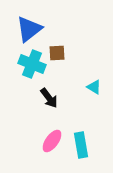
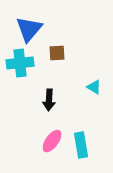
blue triangle: rotated 12 degrees counterclockwise
cyan cross: moved 12 px left, 1 px up; rotated 28 degrees counterclockwise
black arrow: moved 2 px down; rotated 40 degrees clockwise
